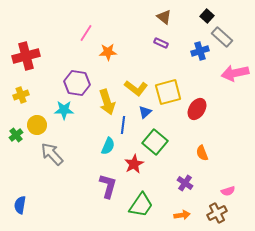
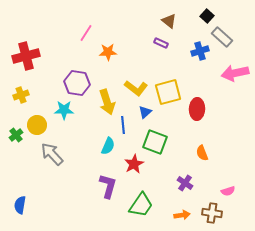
brown triangle: moved 5 px right, 4 px down
red ellipse: rotated 30 degrees counterclockwise
blue line: rotated 12 degrees counterclockwise
green square: rotated 20 degrees counterclockwise
brown cross: moved 5 px left; rotated 36 degrees clockwise
